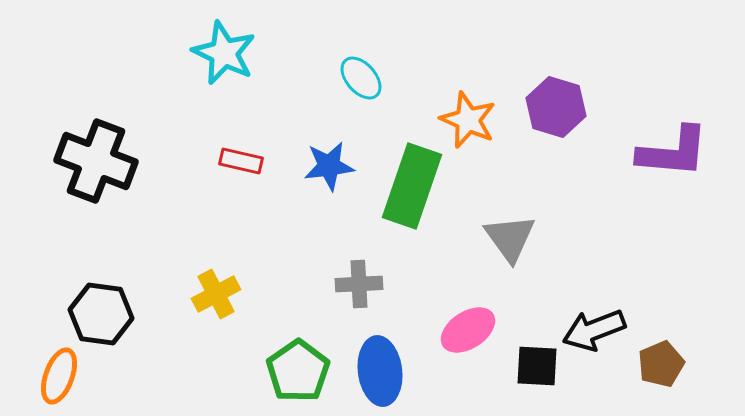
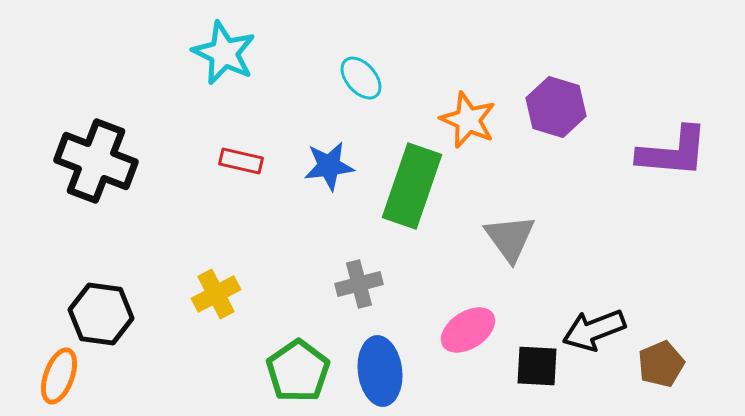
gray cross: rotated 12 degrees counterclockwise
